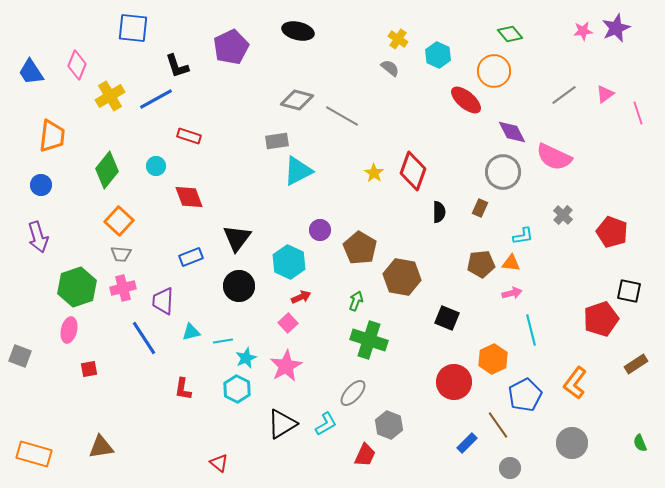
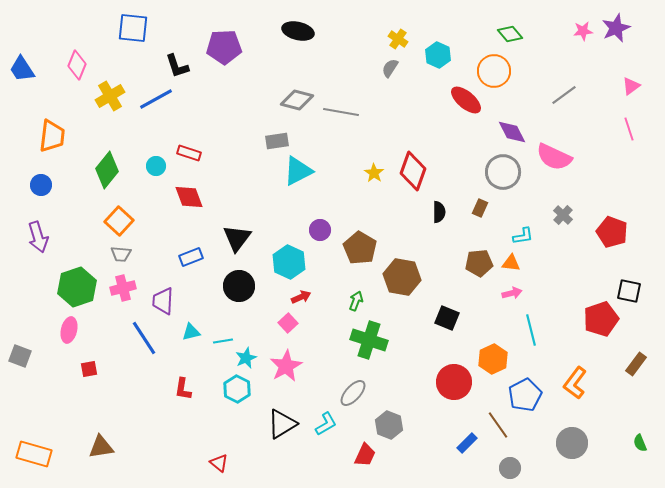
purple pentagon at (231, 47): moved 7 px left; rotated 24 degrees clockwise
gray semicircle at (390, 68): rotated 96 degrees counterclockwise
blue trapezoid at (31, 72): moved 9 px left, 3 px up
pink triangle at (605, 94): moved 26 px right, 8 px up
pink line at (638, 113): moved 9 px left, 16 px down
gray line at (342, 116): moved 1 px left, 4 px up; rotated 20 degrees counterclockwise
red rectangle at (189, 136): moved 17 px down
brown pentagon at (481, 264): moved 2 px left, 1 px up
brown rectangle at (636, 364): rotated 20 degrees counterclockwise
